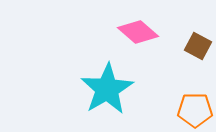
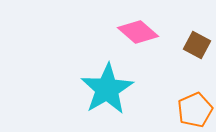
brown square: moved 1 px left, 1 px up
orange pentagon: rotated 24 degrees counterclockwise
